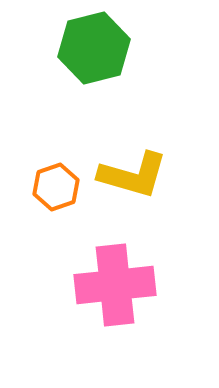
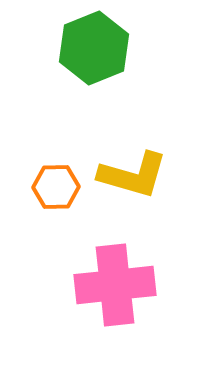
green hexagon: rotated 8 degrees counterclockwise
orange hexagon: rotated 18 degrees clockwise
